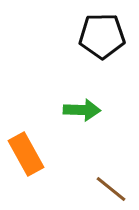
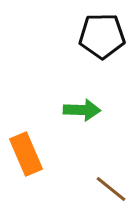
orange rectangle: rotated 6 degrees clockwise
